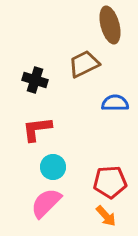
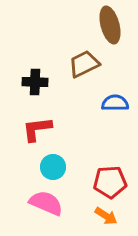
black cross: moved 2 px down; rotated 15 degrees counterclockwise
pink semicircle: rotated 68 degrees clockwise
orange arrow: rotated 15 degrees counterclockwise
